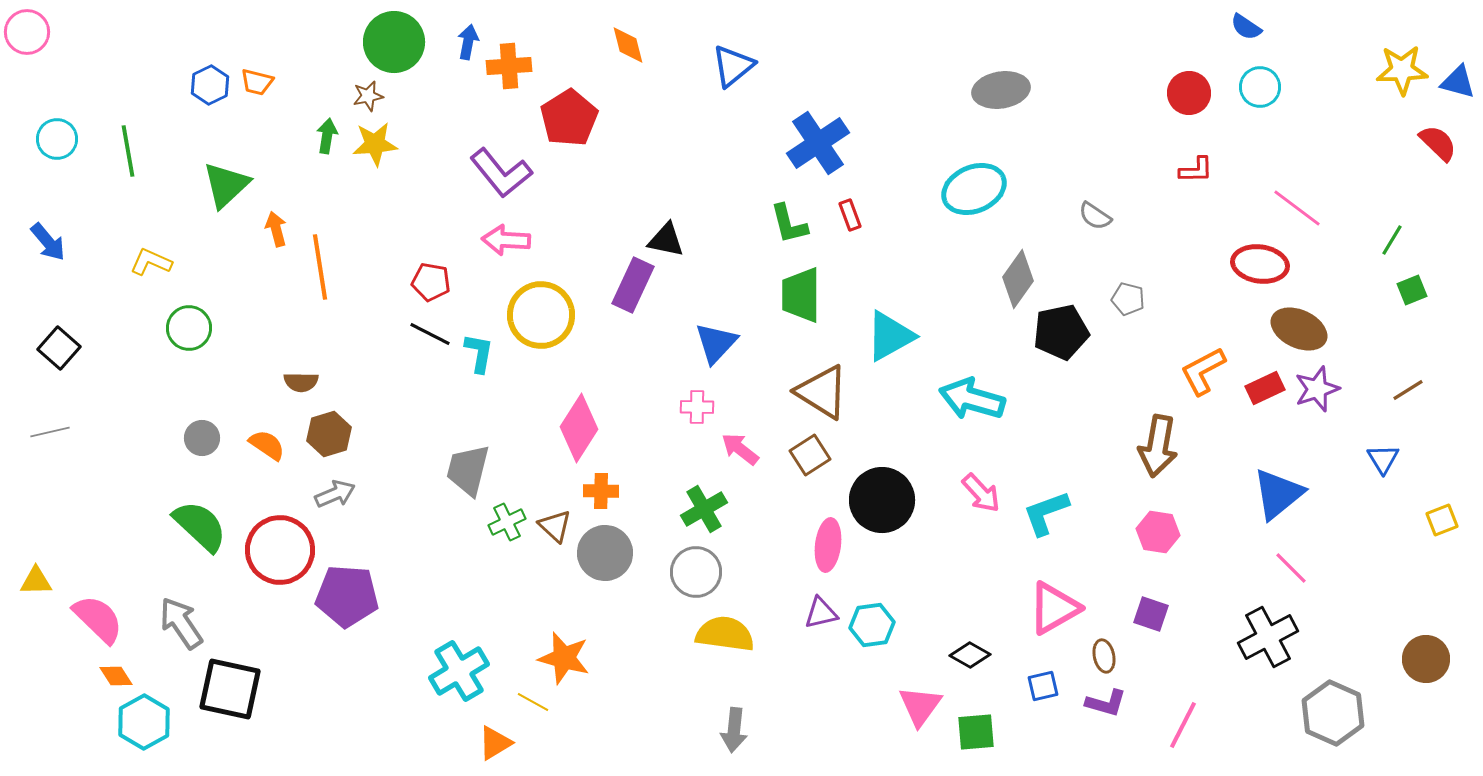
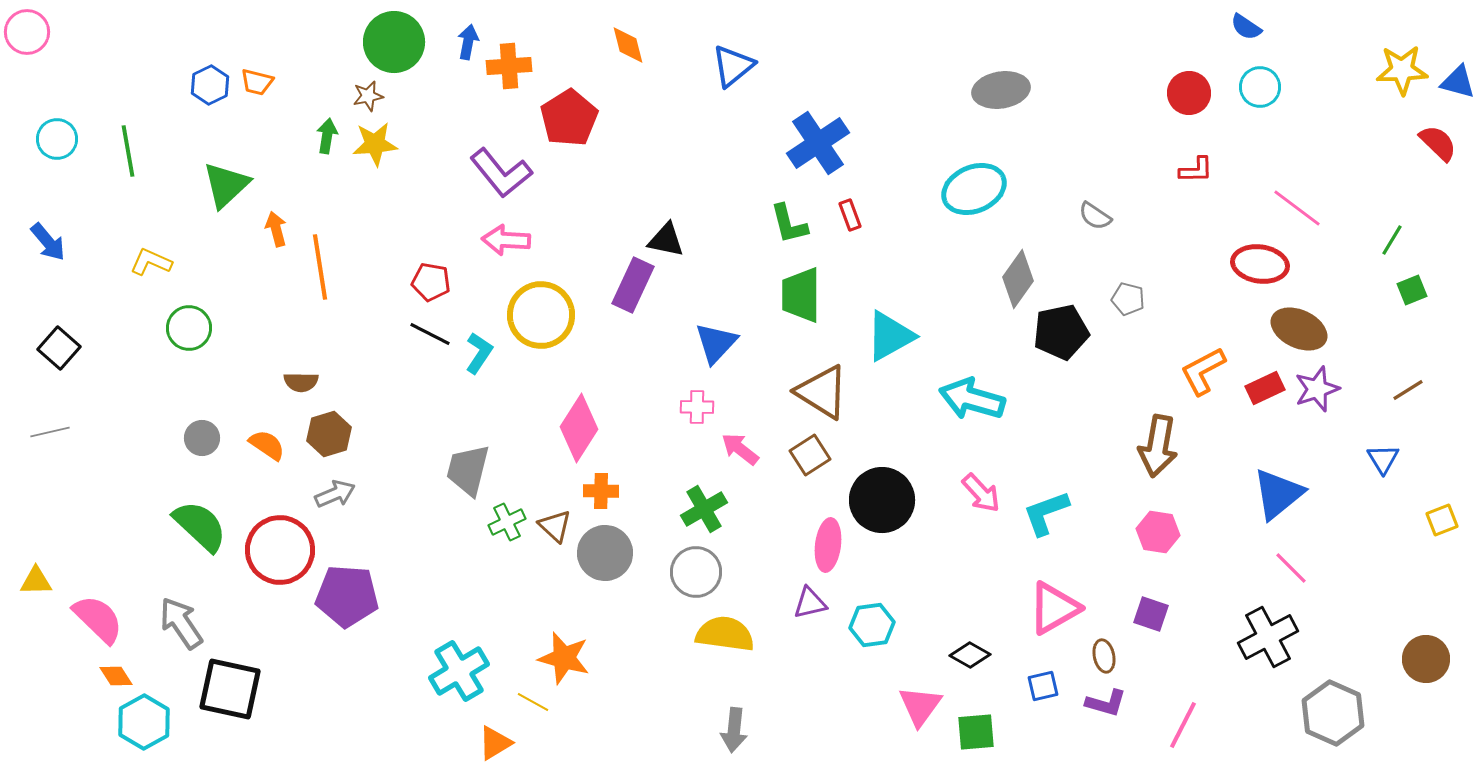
cyan L-shape at (479, 353): rotated 24 degrees clockwise
purple triangle at (821, 613): moved 11 px left, 10 px up
